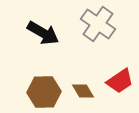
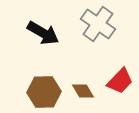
red trapezoid: rotated 12 degrees counterclockwise
